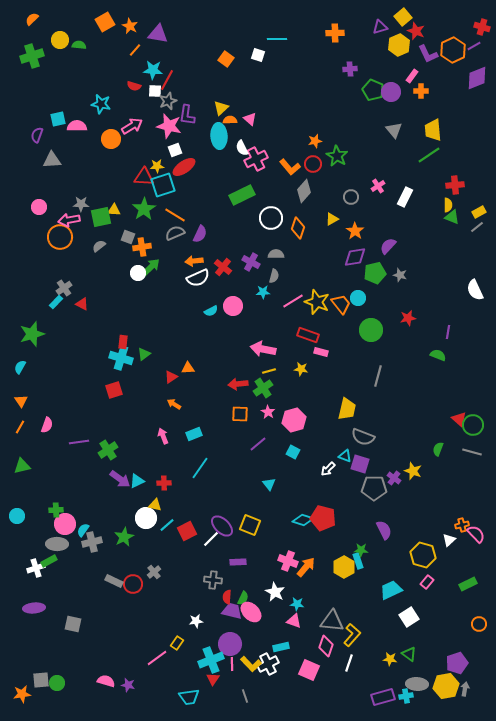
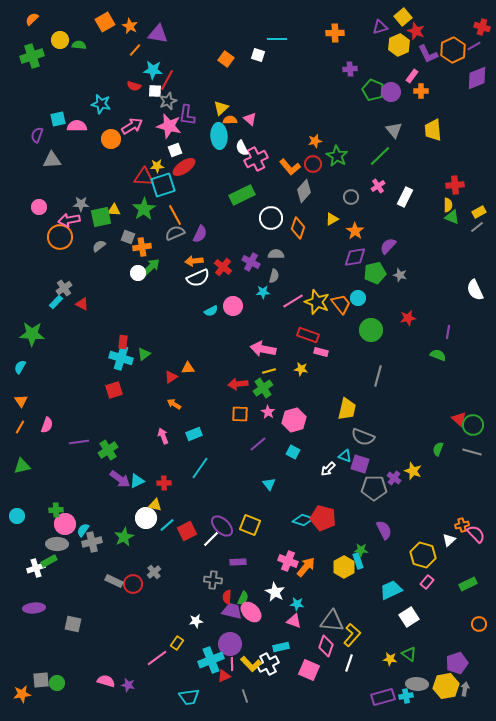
green line at (429, 155): moved 49 px left, 1 px down; rotated 10 degrees counterclockwise
orange line at (175, 215): rotated 30 degrees clockwise
green star at (32, 334): rotated 20 degrees clockwise
red triangle at (213, 679): moved 11 px right, 3 px up; rotated 32 degrees clockwise
